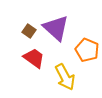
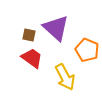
brown square: moved 4 px down; rotated 24 degrees counterclockwise
red trapezoid: moved 2 px left
